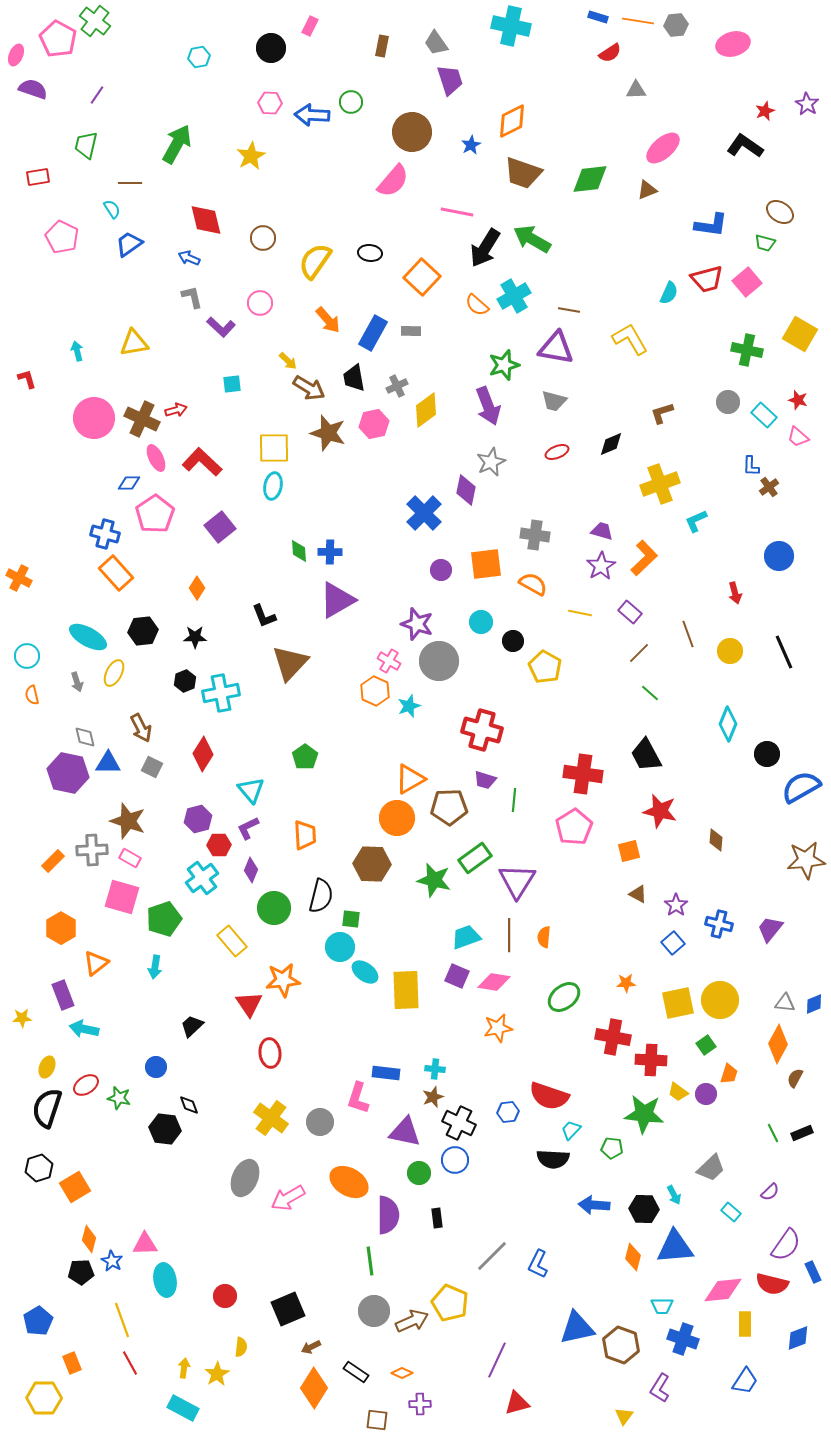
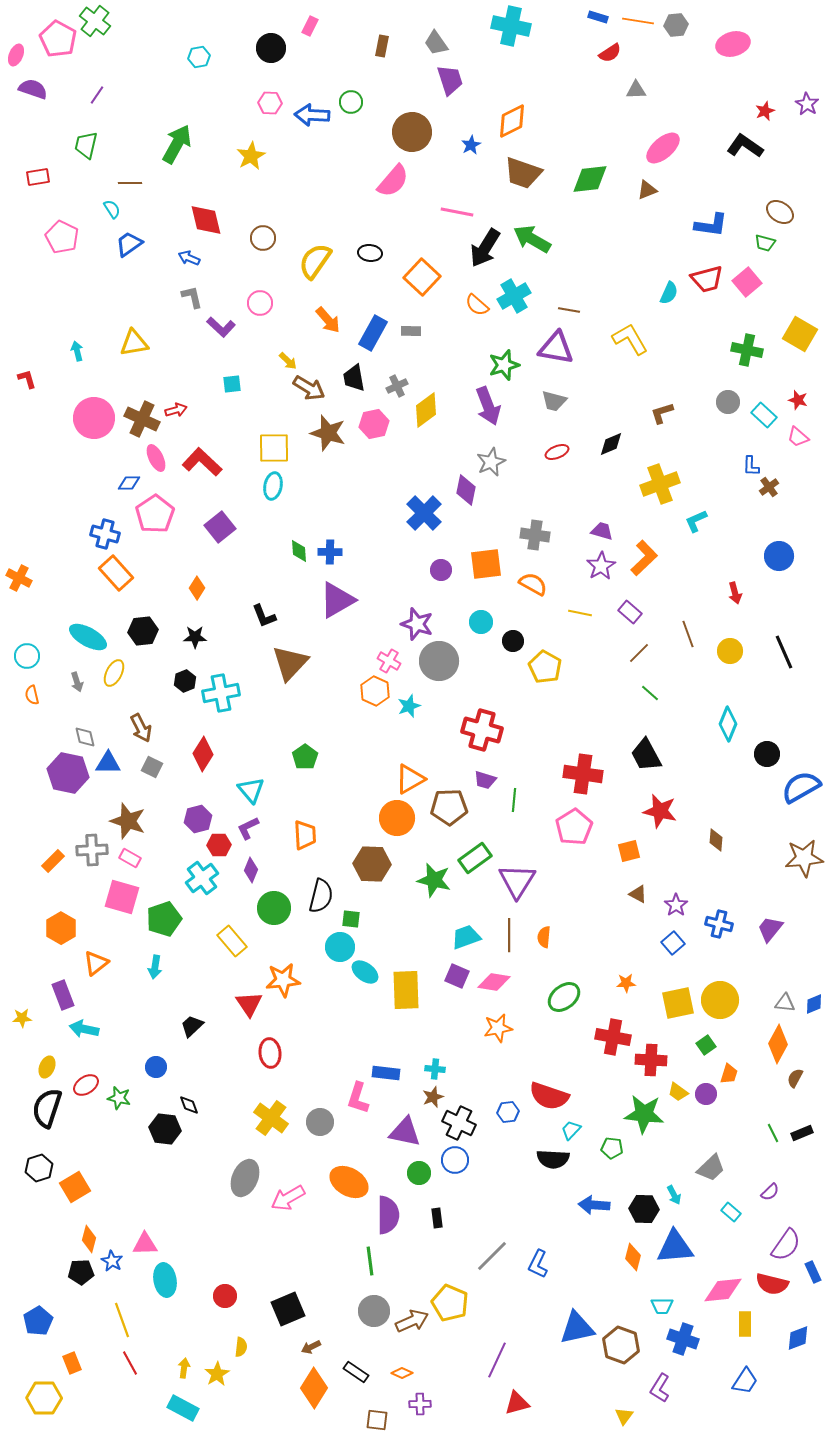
brown star at (806, 860): moved 2 px left, 2 px up
